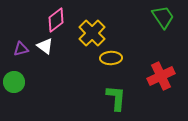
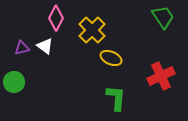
pink diamond: moved 2 px up; rotated 25 degrees counterclockwise
yellow cross: moved 3 px up
purple triangle: moved 1 px right, 1 px up
yellow ellipse: rotated 25 degrees clockwise
